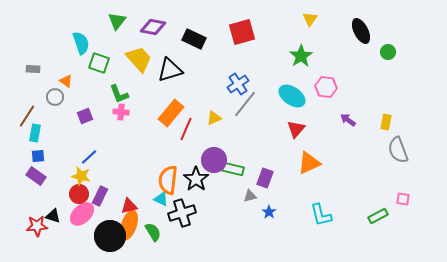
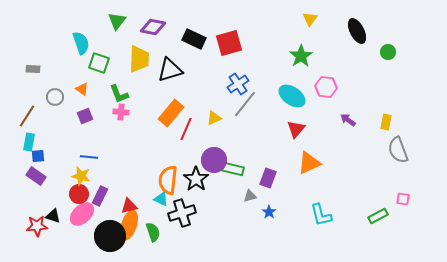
black ellipse at (361, 31): moved 4 px left
red square at (242, 32): moved 13 px left, 11 px down
yellow trapezoid at (139, 59): rotated 44 degrees clockwise
orange triangle at (66, 81): moved 16 px right, 8 px down
cyan rectangle at (35, 133): moved 6 px left, 9 px down
blue line at (89, 157): rotated 48 degrees clockwise
purple rectangle at (265, 178): moved 3 px right
green semicircle at (153, 232): rotated 12 degrees clockwise
